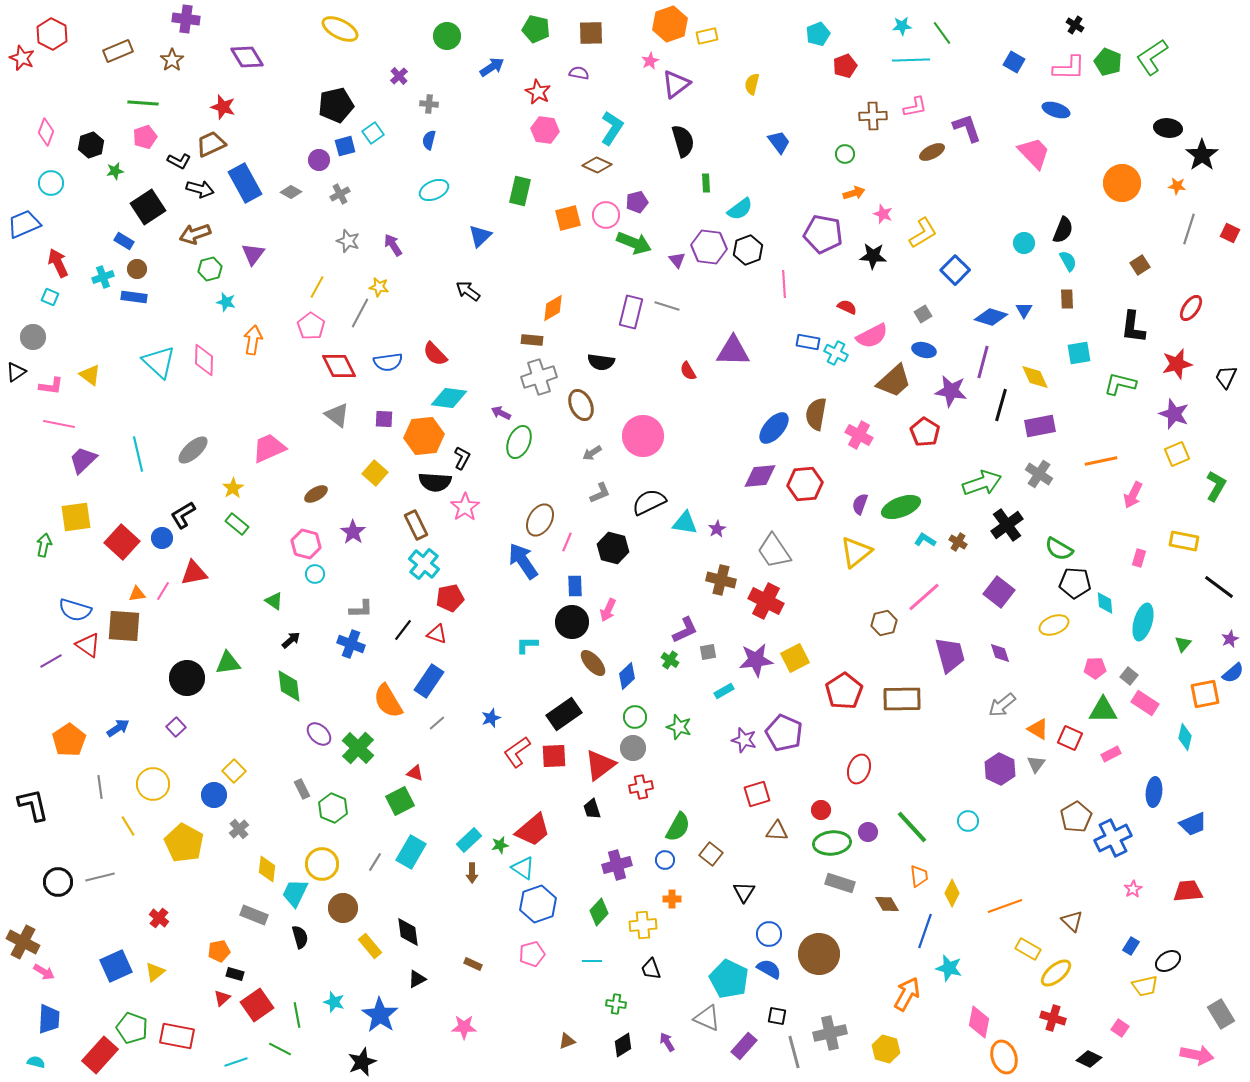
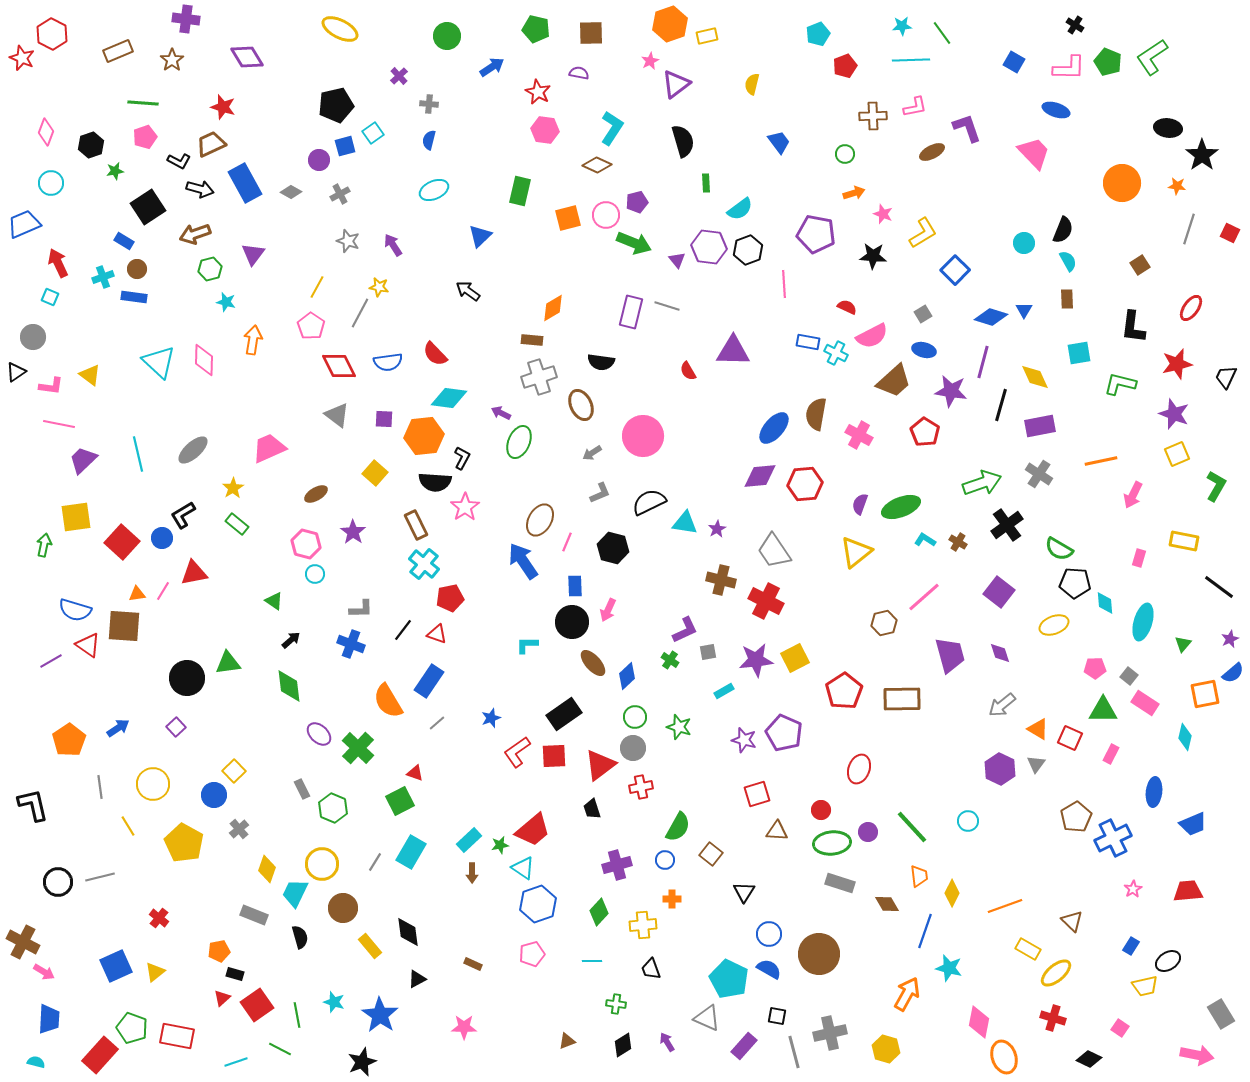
purple pentagon at (823, 234): moved 7 px left
pink rectangle at (1111, 754): rotated 36 degrees counterclockwise
yellow diamond at (267, 869): rotated 12 degrees clockwise
